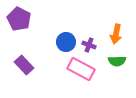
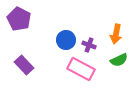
blue circle: moved 2 px up
green semicircle: moved 2 px right, 1 px up; rotated 24 degrees counterclockwise
